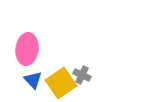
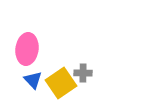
gray cross: moved 1 px right, 2 px up; rotated 24 degrees counterclockwise
